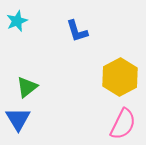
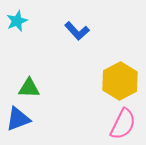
blue L-shape: rotated 25 degrees counterclockwise
yellow hexagon: moved 4 px down
green triangle: moved 2 px right, 1 px down; rotated 40 degrees clockwise
blue triangle: rotated 40 degrees clockwise
